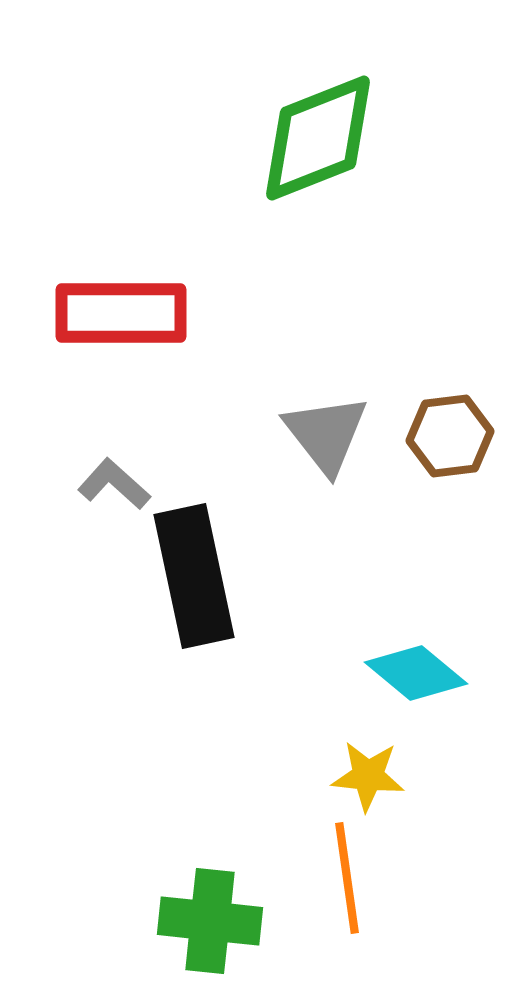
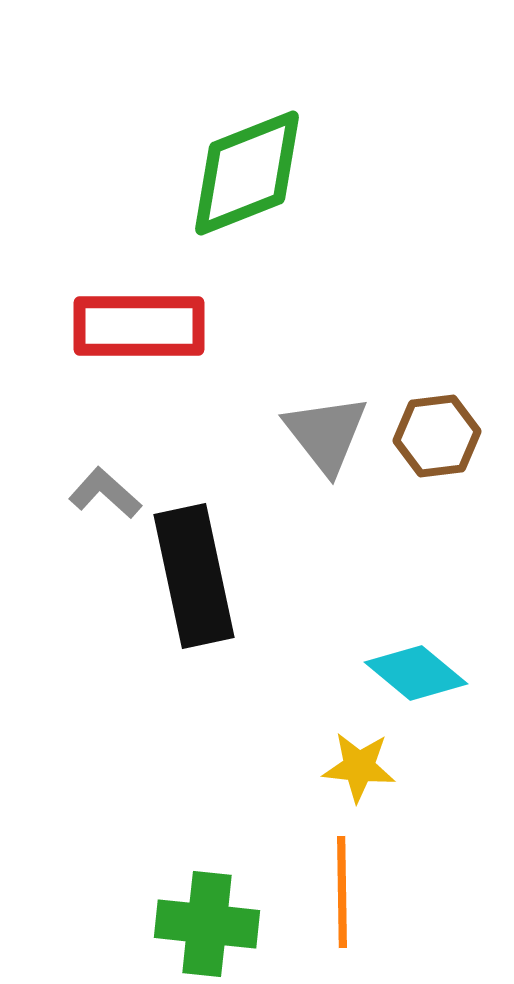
green diamond: moved 71 px left, 35 px down
red rectangle: moved 18 px right, 13 px down
brown hexagon: moved 13 px left
gray L-shape: moved 9 px left, 9 px down
yellow star: moved 9 px left, 9 px up
orange line: moved 5 px left, 14 px down; rotated 7 degrees clockwise
green cross: moved 3 px left, 3 px down
